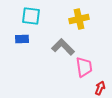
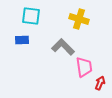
yellow cross: rotated 30 degrees clockwise
blue rectangle: moved 1 px down
red arrow: moved 5 px up
